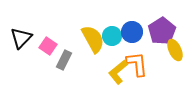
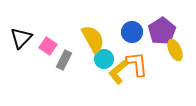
cyan circle: moved 8 px left, 23 px down
